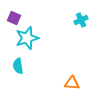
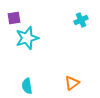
purple square: rotated 32 degrees counterclockwise
cyan semicircle: moved 9 px right, 20 px down
orange triangle: rotated 42 degrees counterclockwise
